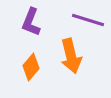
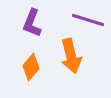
purple L-shape: moved 1 px right, 1 px down
